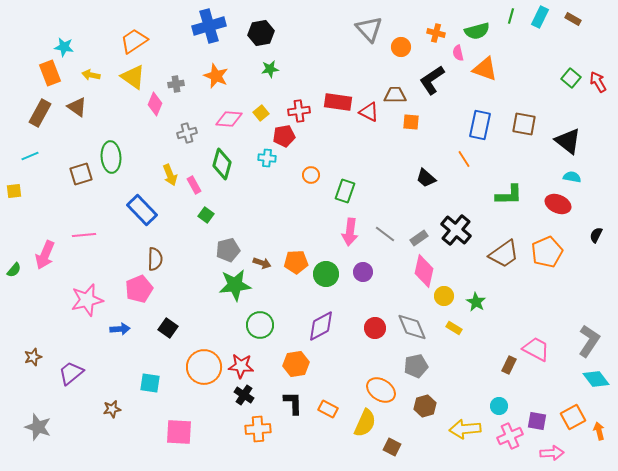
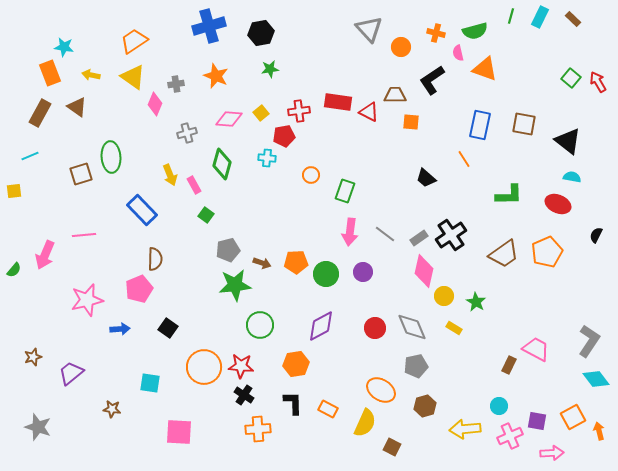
brown rectangle at (573, 19): rotated 14 degrees clockwise
green semicircle at (477, 31): moved 2 px left
black cross at (456, 230): moved 5 px left, 5 px down; rotated 16 degrees clockwise
brown star at (112, 409): rotated 18 degrees clockwise
